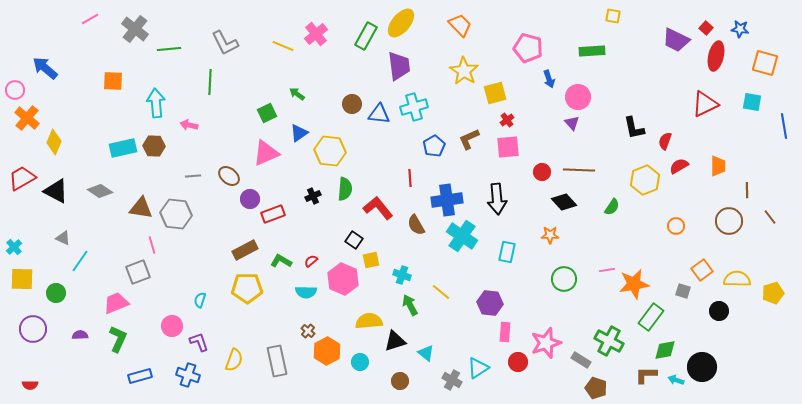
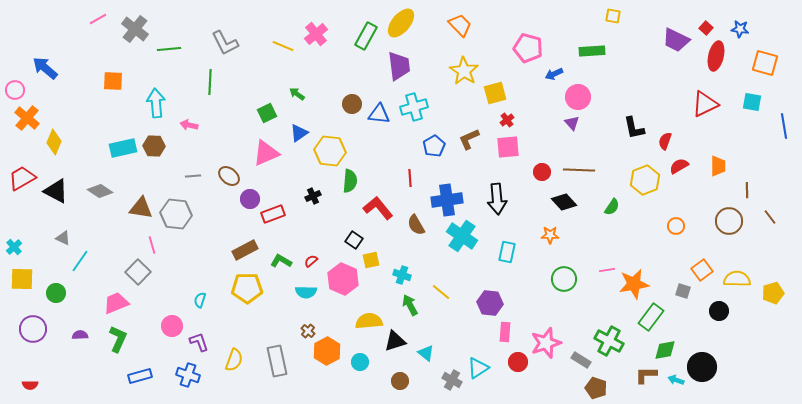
pink line at (90, 19): moved 8 px right
blue arrow at (549, 79): moved 5 px right, 5 px up; rotated 84 degrees clockwise
green semicircle at (345, 189): moved 5 px right, 8 px up
gray square at (138, 272): rotated 25 degrees counterclockwise
